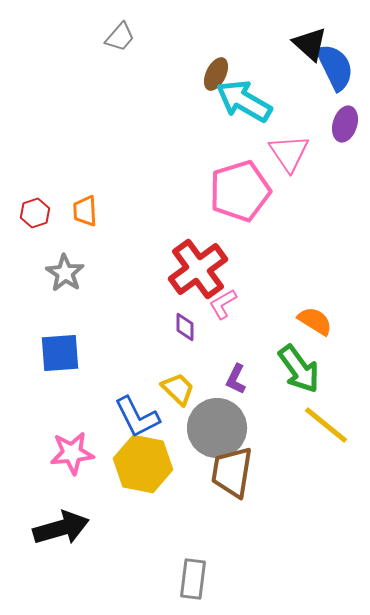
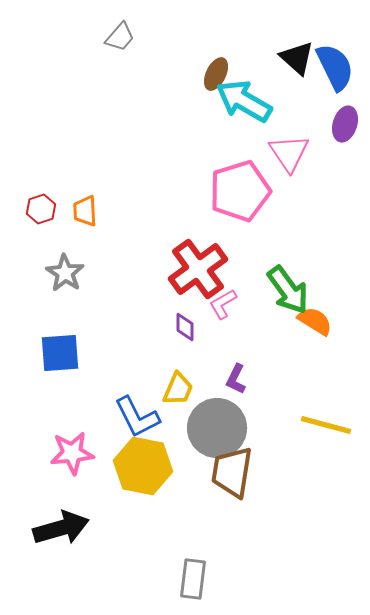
black triangle: moved 13 px left, 14 px down
red hexagon: moved 6 px right, 4 px up
green arrow: moved 11 px left, 79 px up
yellow trapezoid: rotated 69 degrees clockwise
yellow line: rotated 24 degrees counterclockwise
yellow hexagon: moved 2 px down
